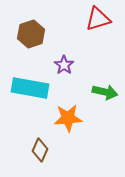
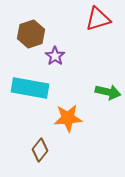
purple star: moved 9 px left, 9 px up
green arrow: moved 3 px right
brown diamond: rotated 15 degrees clockwise
